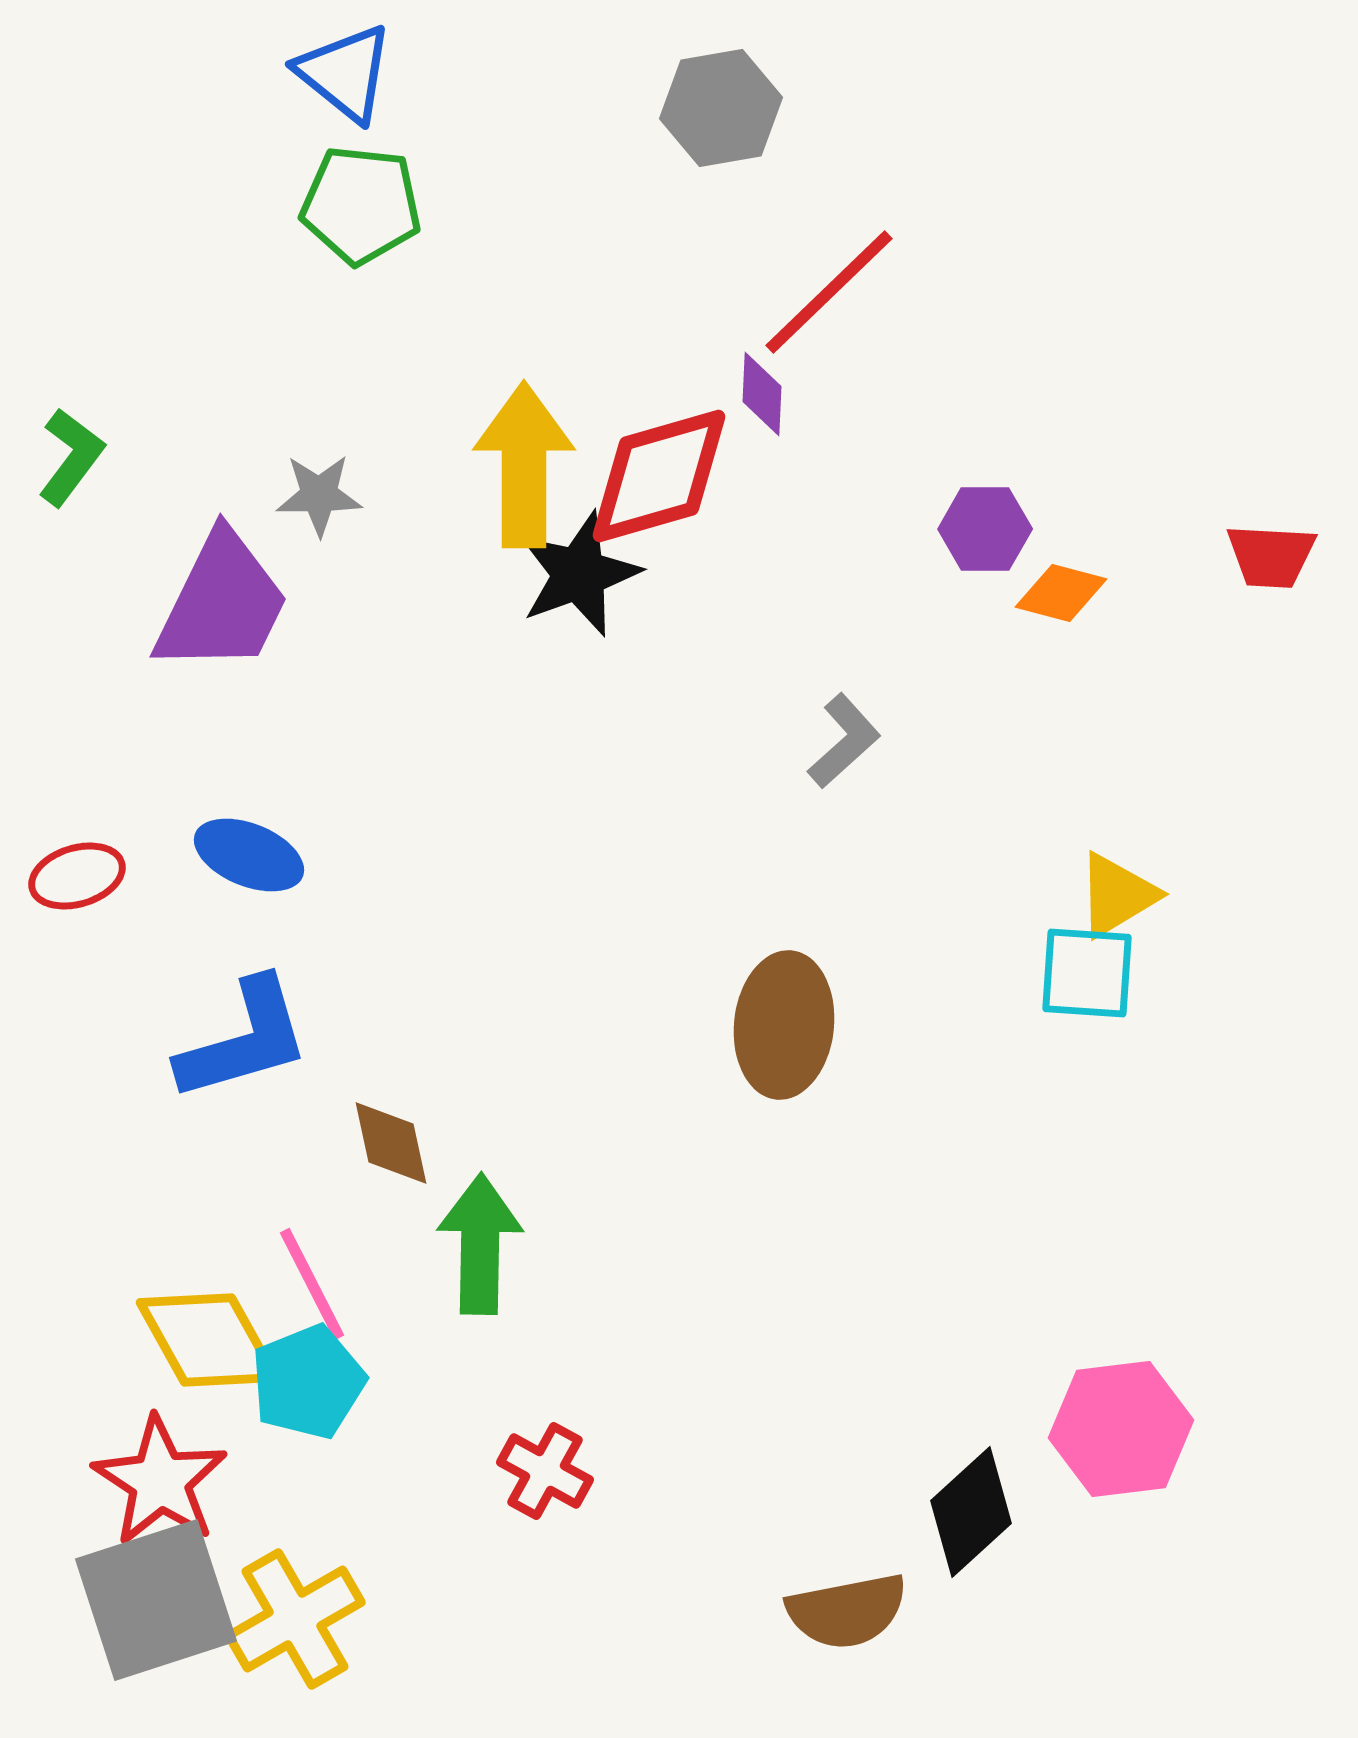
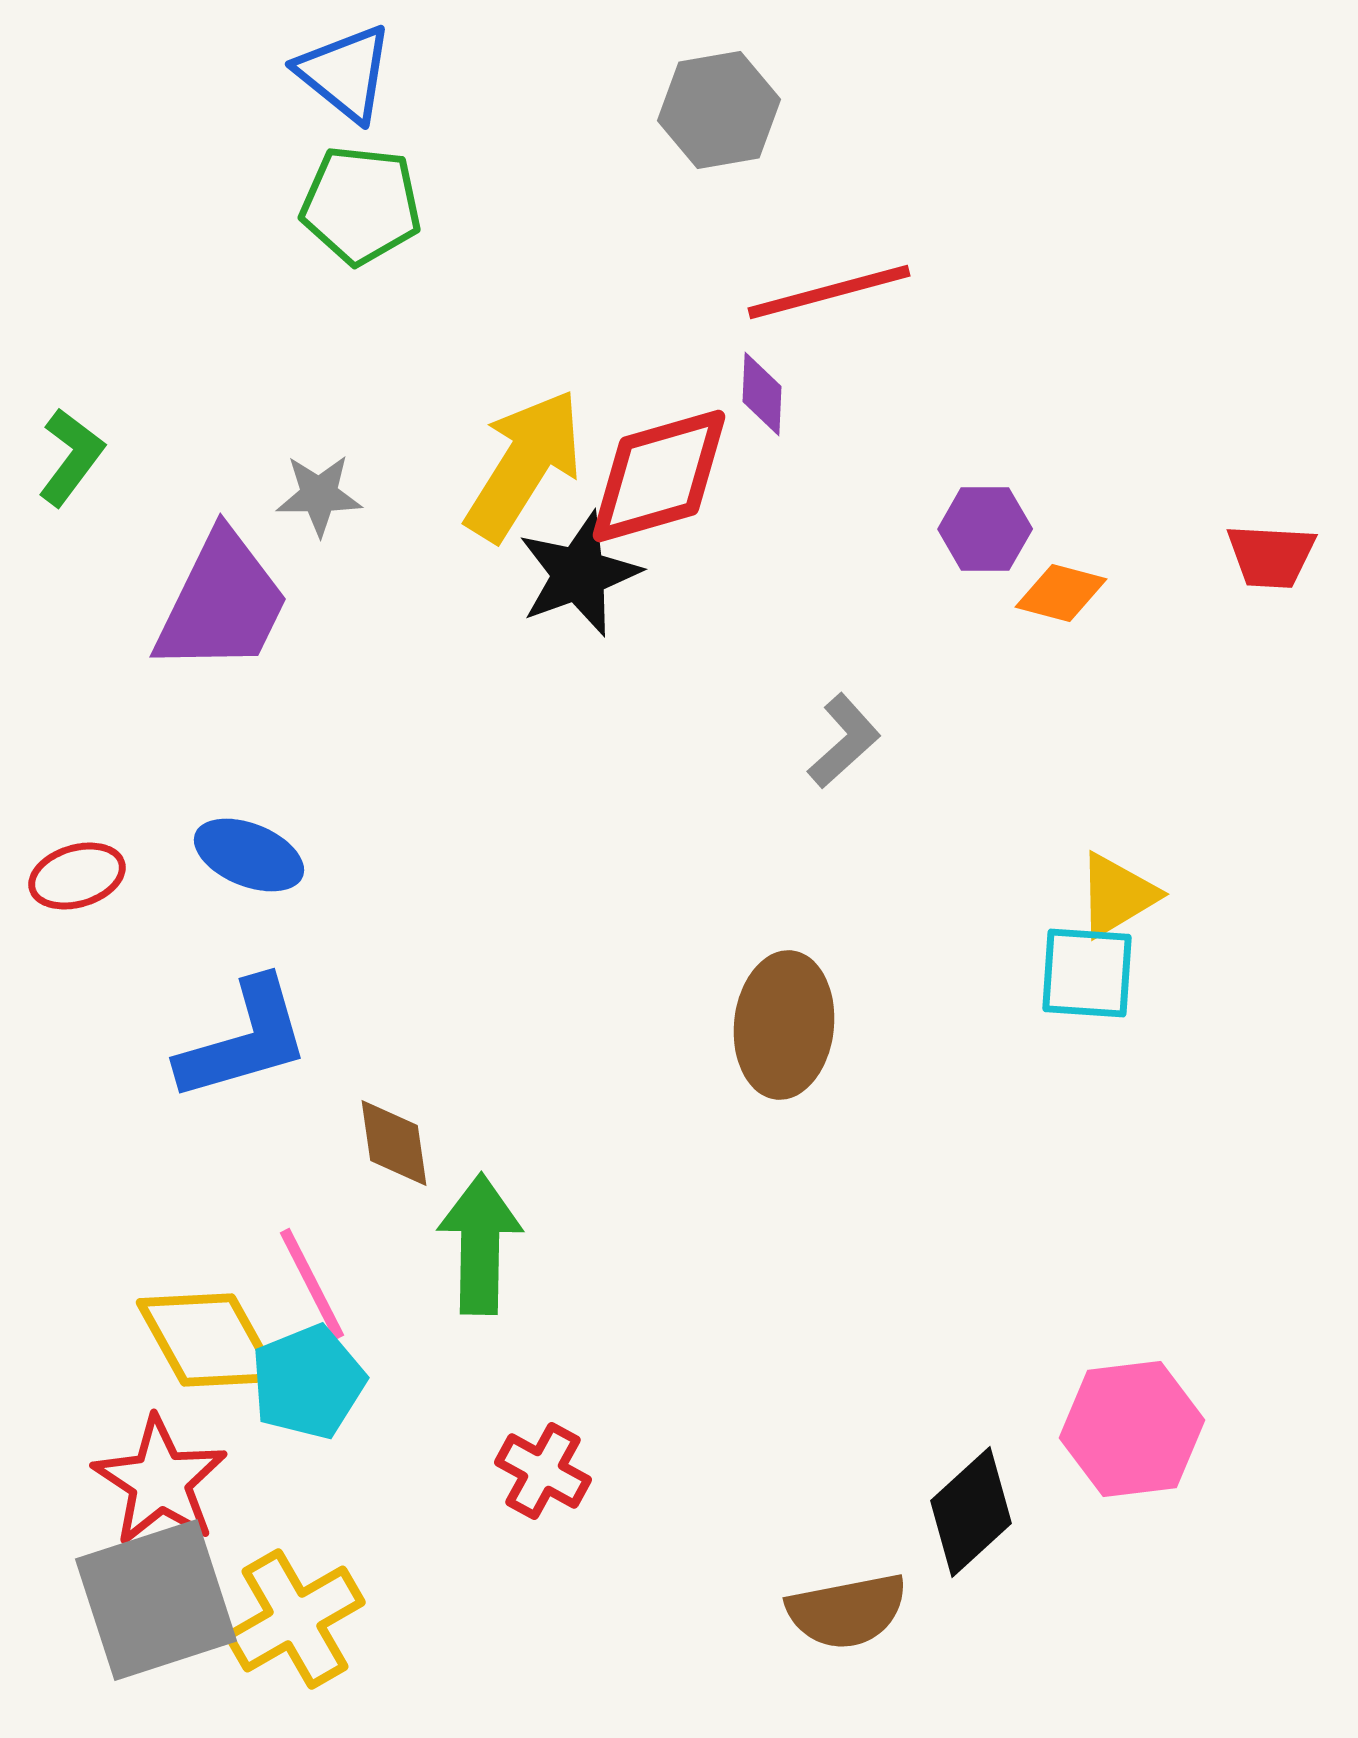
gray hexagon: moved 2 px left, 2 px down
red line: rotated 29 degrees clockwise
yellow arrow: rotated 32 degrees clockwise
brown diamond: moved 3 px right; rotated 4 degrees clockwise
pink hexagon: moved 11 px right
red cross: moved 2 px left
